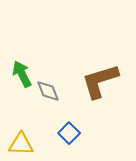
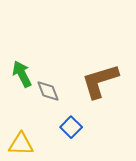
blue square: moved 2 px right, 6 px up
